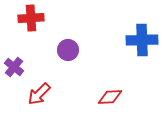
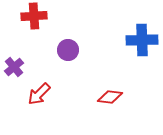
red cross: moved 3 px right, 2 px up
purple cross: rotated 12 degrees clockwise
red diamond: rotated 10 degrees clockwise
